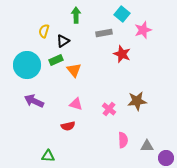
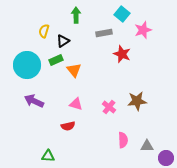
pink cross: moved 2 px up
